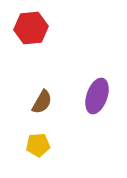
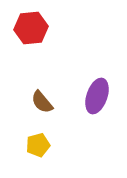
brown semicircle: rotated 110 degrees clockwise
yellow pentagon: rotated 10 degrees counterclockwise
